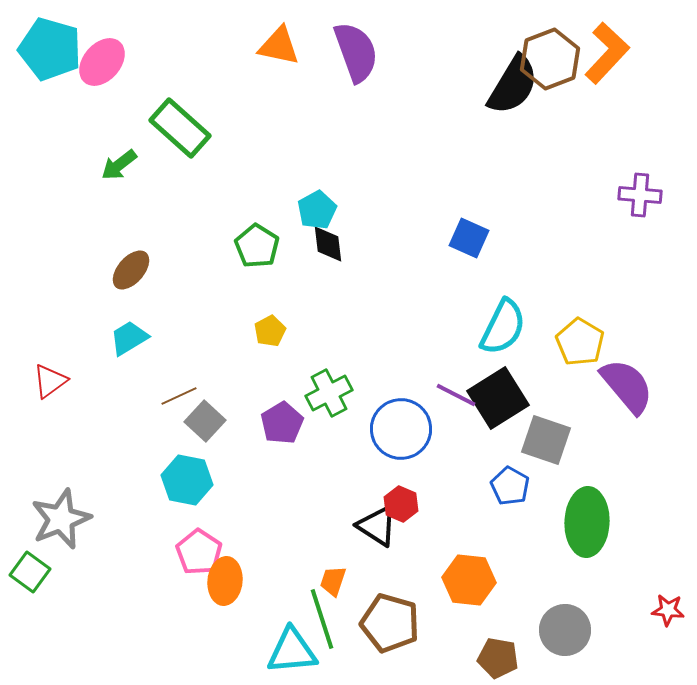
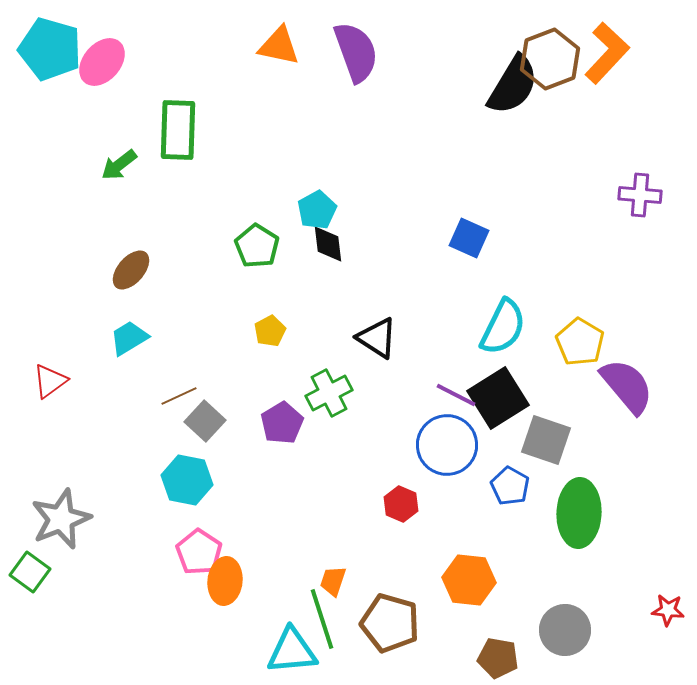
green rectangle at (180, 128): moved 2 px left, 2 px down; rotated 50 degrees clockwise
blue circle at (401, 429): moved 46 px right, 16 px down
green ellipse at (587, 522): moved 8 px left, 9 px up
black triangle at (377, 526): moved 188 px up
